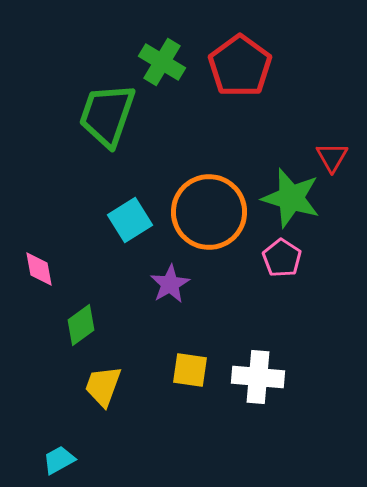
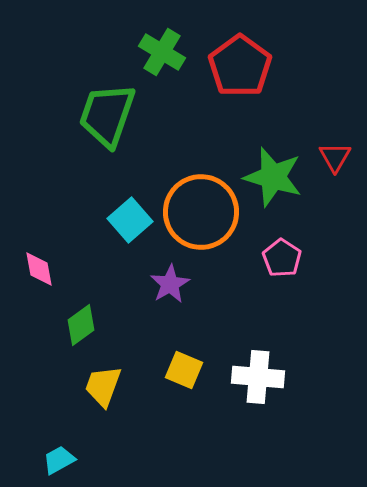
green cross: moved 10 px up
red triangle: moved 3 px right
green star: moved 18 px left, 21 px up
orange circle: moved 8 px left
cyan square: rotated 9 degrees counterclockwise
yellow square: moved 6 px left; rotated 15 degrees clockwise
